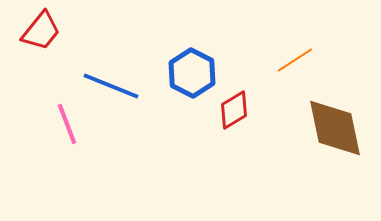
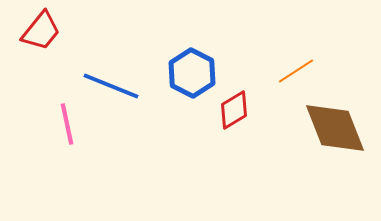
orange line: moved 1 px right, 11 px down
pink line: rotated 9 degrees clockwise
brown diamond: rotated 10 degrees counterclockwise
